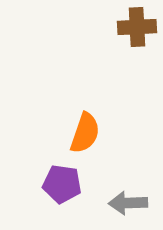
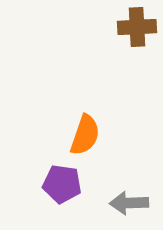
orange semicircle: moved 2 px down
gray arrow: moved 1 px right
